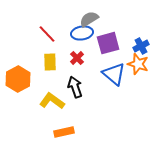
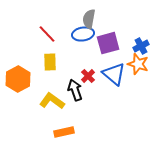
gray semicircle: rotated 48 degrees counterclockwise
blue ellipse: moved 1 px right, 1 px down
red cross: moved 11 px right, 18 px down
black arrow: moved 3 px down
